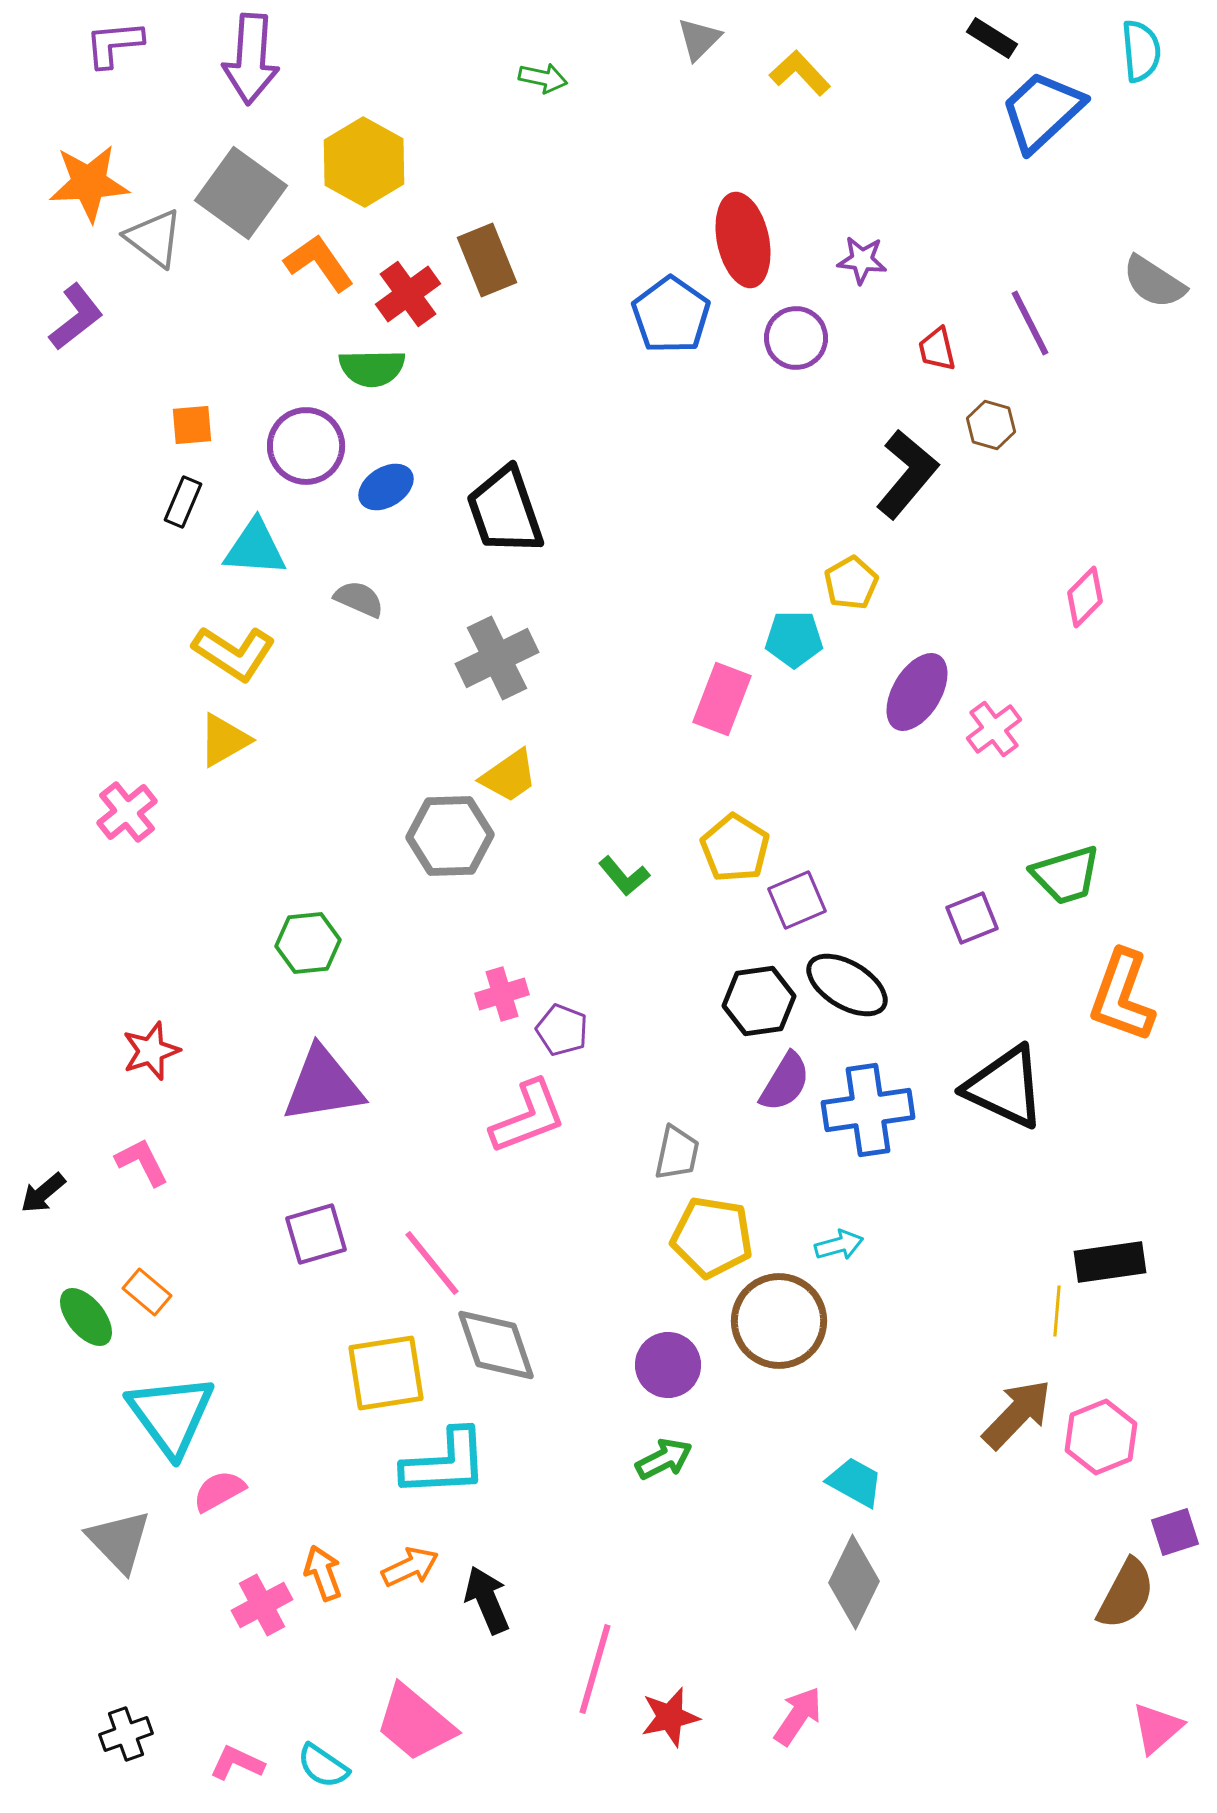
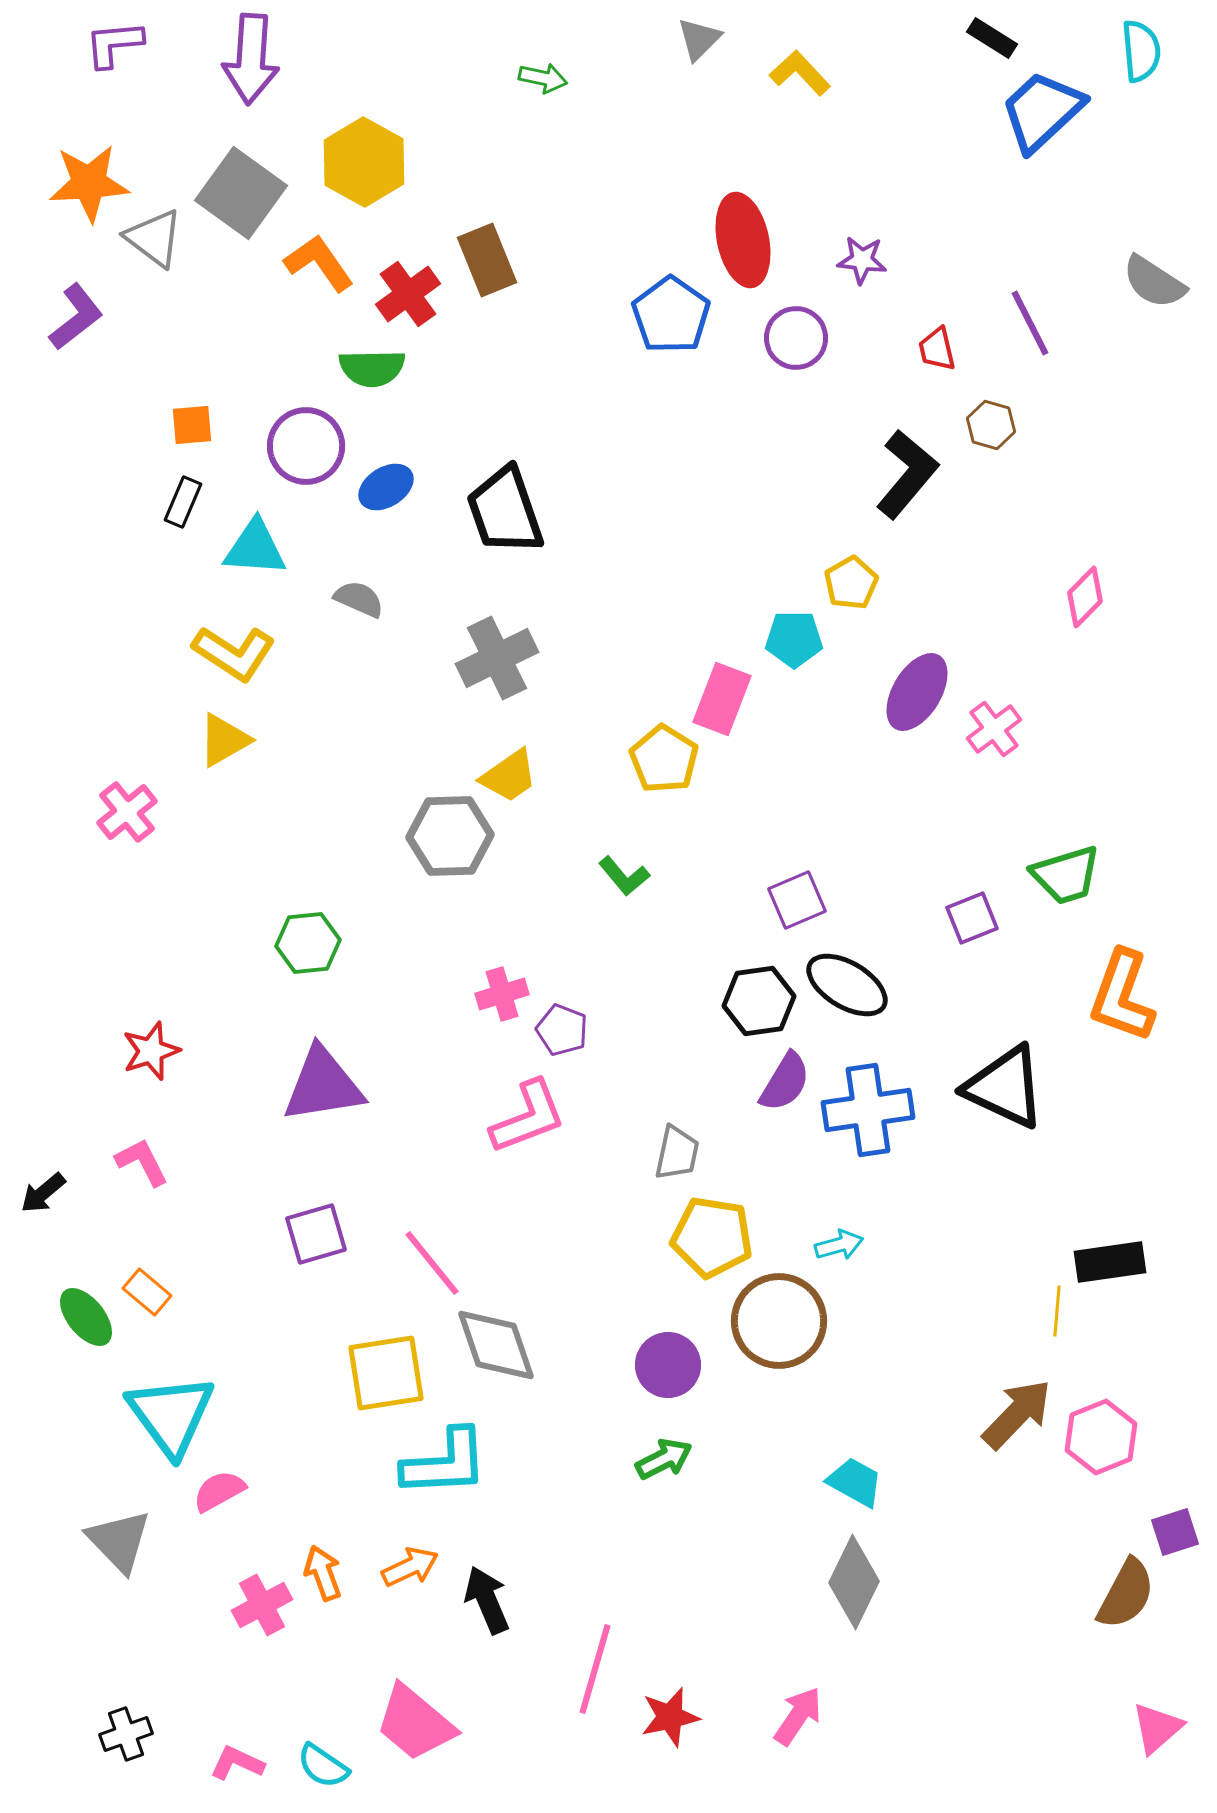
yellow pentagon at (735, 848): moved 71 px left, 89 px up
